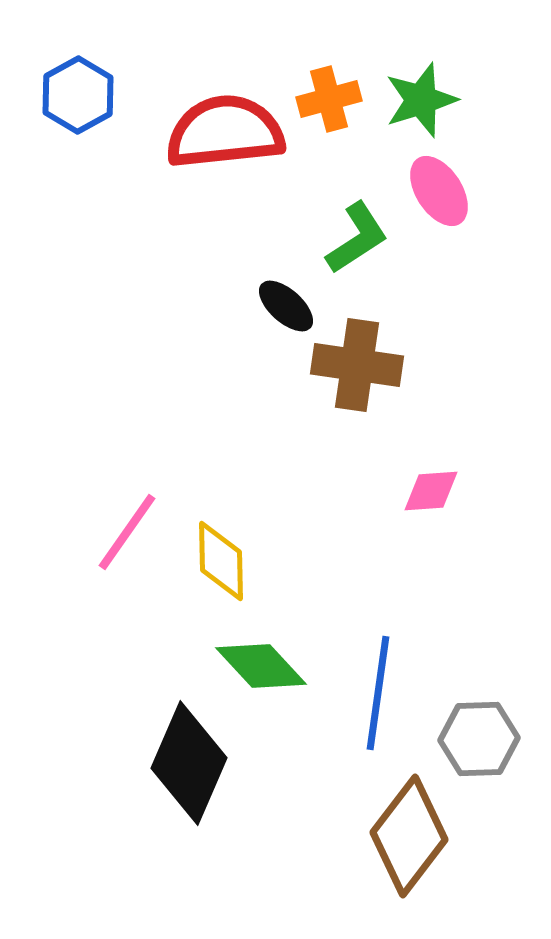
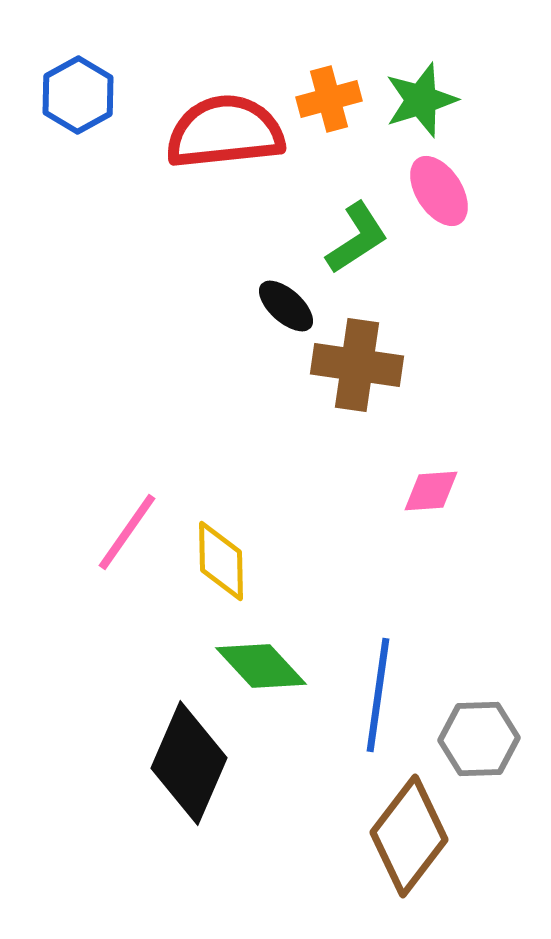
blue line: moved 2 px down
